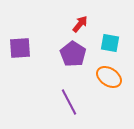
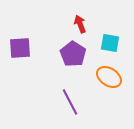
red arrow: rotated 60 degrees counterclockwise
purple line: moved 1 px right
